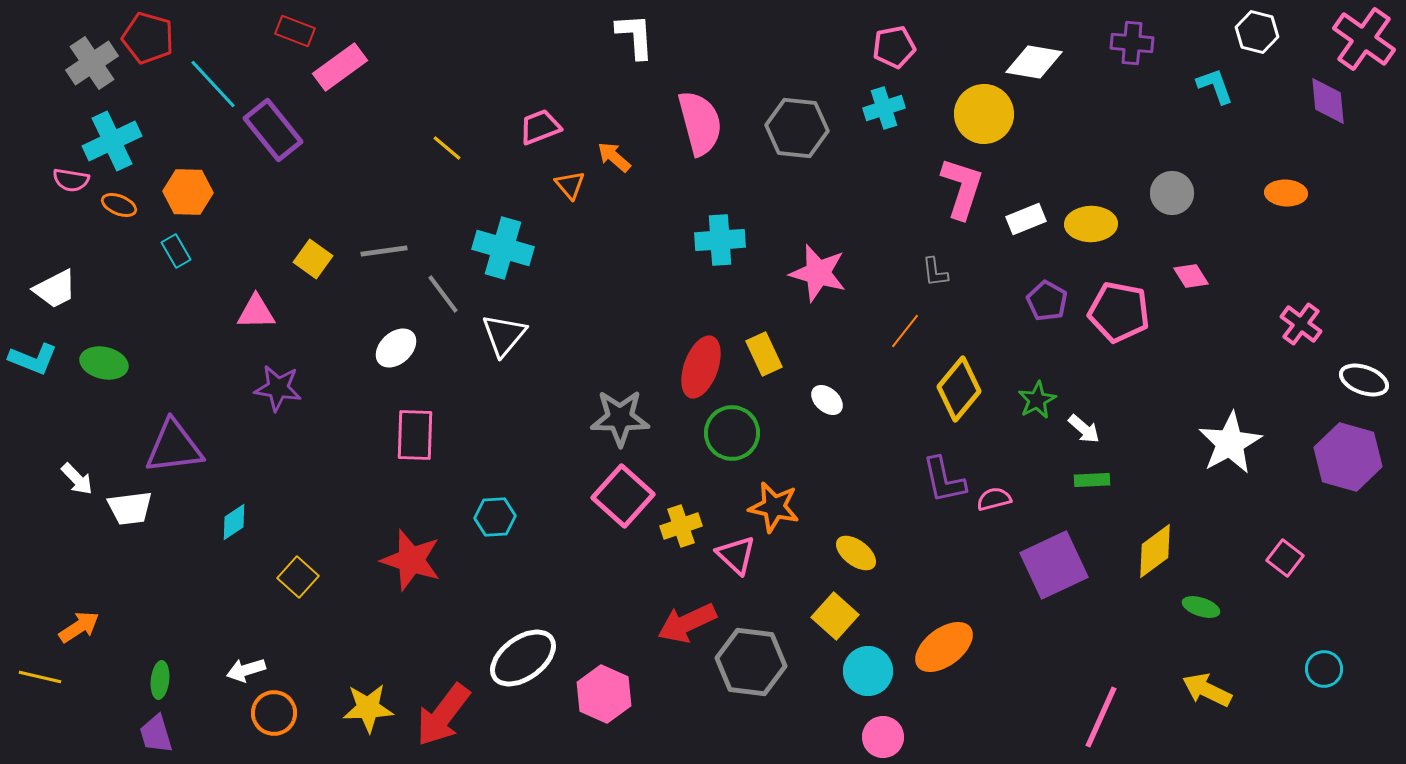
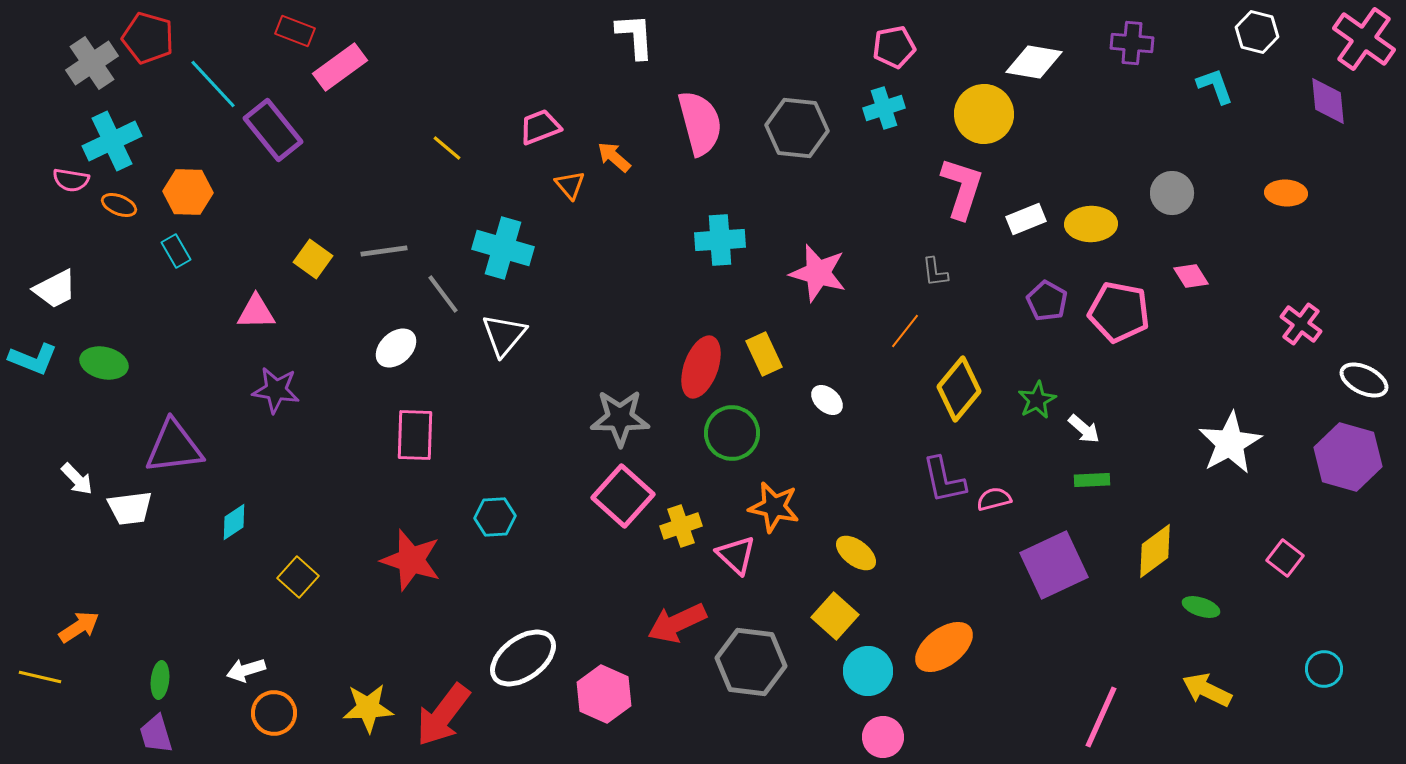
white ellipse at (1364, 380): rotated 6 degrees clockwise
purple star at (278, 388): moved 2 px left, 2 px down
red arrow at (687, 623): moved 10 px left
